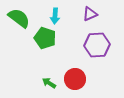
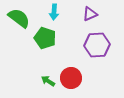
cyan arrow: moved 1 px left, 4 px up
red circle: moved 4 px left, 1 px up
green arrow: moved 1 px left, 2 px up
